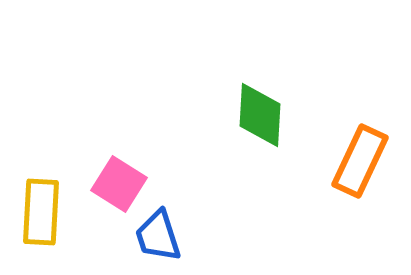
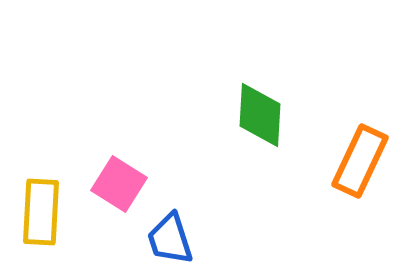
blue trapezoid: moved 12 px right, 3 px down
